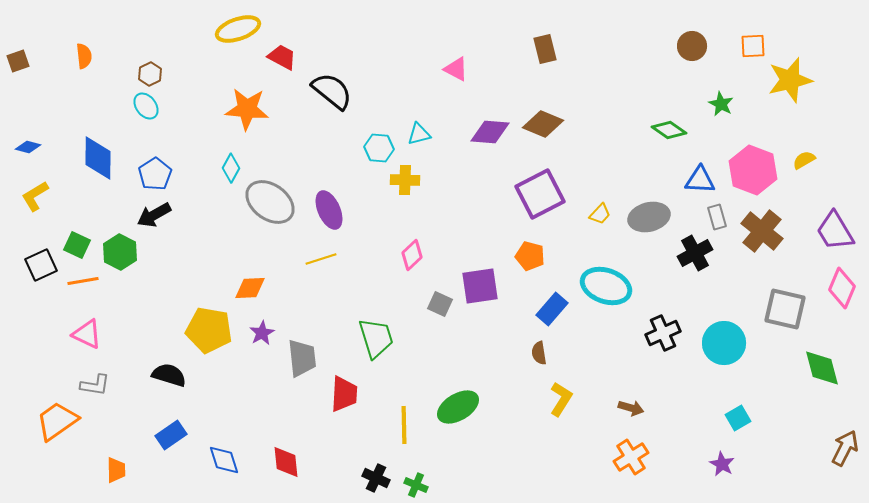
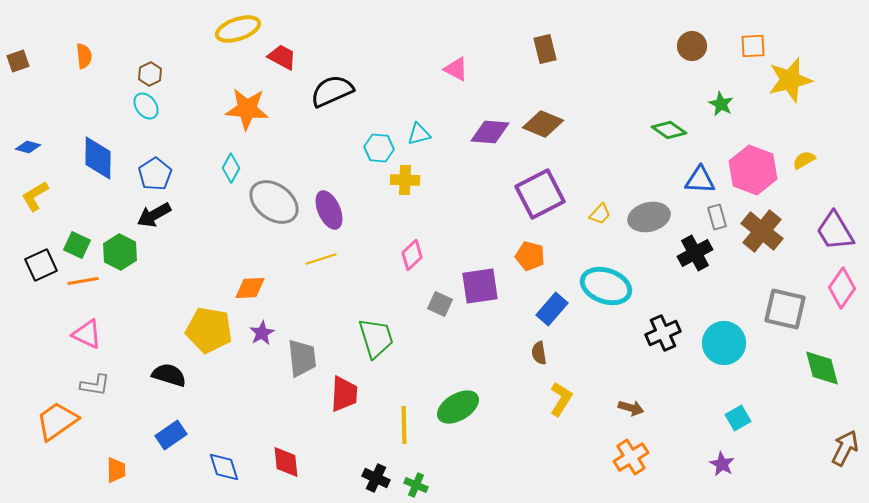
black semicircle at (332, 91): rotated 63 degrees counterclockwise
gray ellipse at (270, 202): moved 4 px right
pink diamond at (842, 288): rotated 12 degrees clockwise
blue diamond at (224, 460): moved 7 px down
